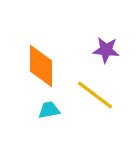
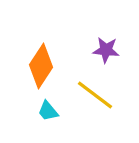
orange diamond: rotated 33 degrees clockwise
cyan trapezoid: moved 1 px left, 1 px down; rotated 120 degrees counterclockwise
